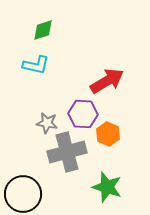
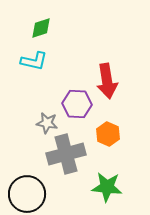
green diamond: moved 2 px left, 2 px up
cyan L-shape: moved 2 px left, 4 px up
red arrow: rotated 112 degrees clockwise
purple hexagon: moved 6 px left, 10 px up
gray cross: moved 1 px left, 2 px down
green star: rotated 12 degrees counterclockwise
black circle: moved 4 px right
